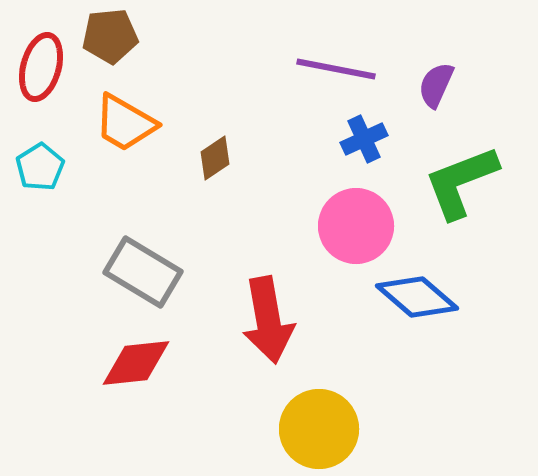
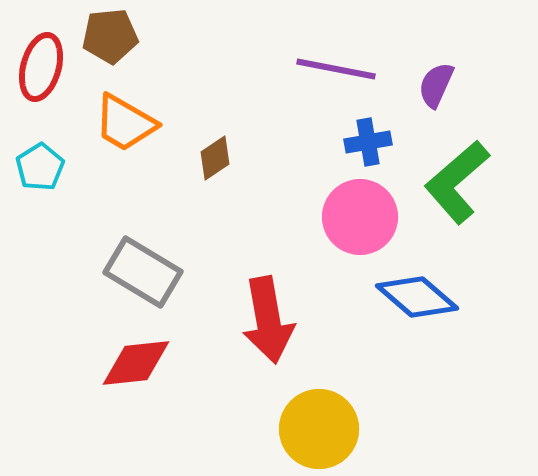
blue cross: moved 4 px right, 3 px down; rotated 15 degrees clockwise
green L-shape: moved 4 px left; rotated 20 degrees counterclockwise
pink circle: moved 4 px right, 9 px up
